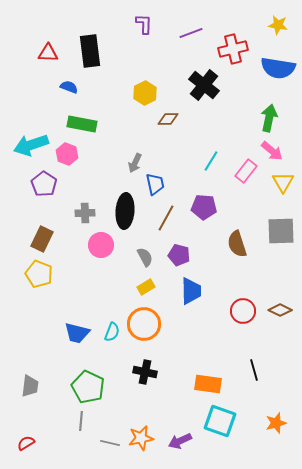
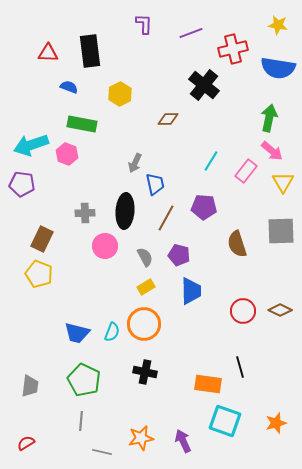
yellow hexagon at (145, 93): moved 25 px left, 1 px down
purple pentagon at (44, 184): moved 22 px left; rotated 25 degrees counterclockwise
pink circle at (101, 245): moved 4 px right, 1 px down
black line at (254, 370): moved 14 px left, 3 px up
green pentagon at (88, 387): moved 4 px left, 7 px up
cyan square at (220, 421): moved 5 px right
purple arrow at (180, 441): moved 3 px right; rotated 90 degrees clockwise
gray line at (110, 443): moved 8 px left, 9 px down
